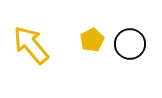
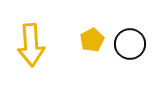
yellow arrow: rotated 144 degrees counterclockwise
